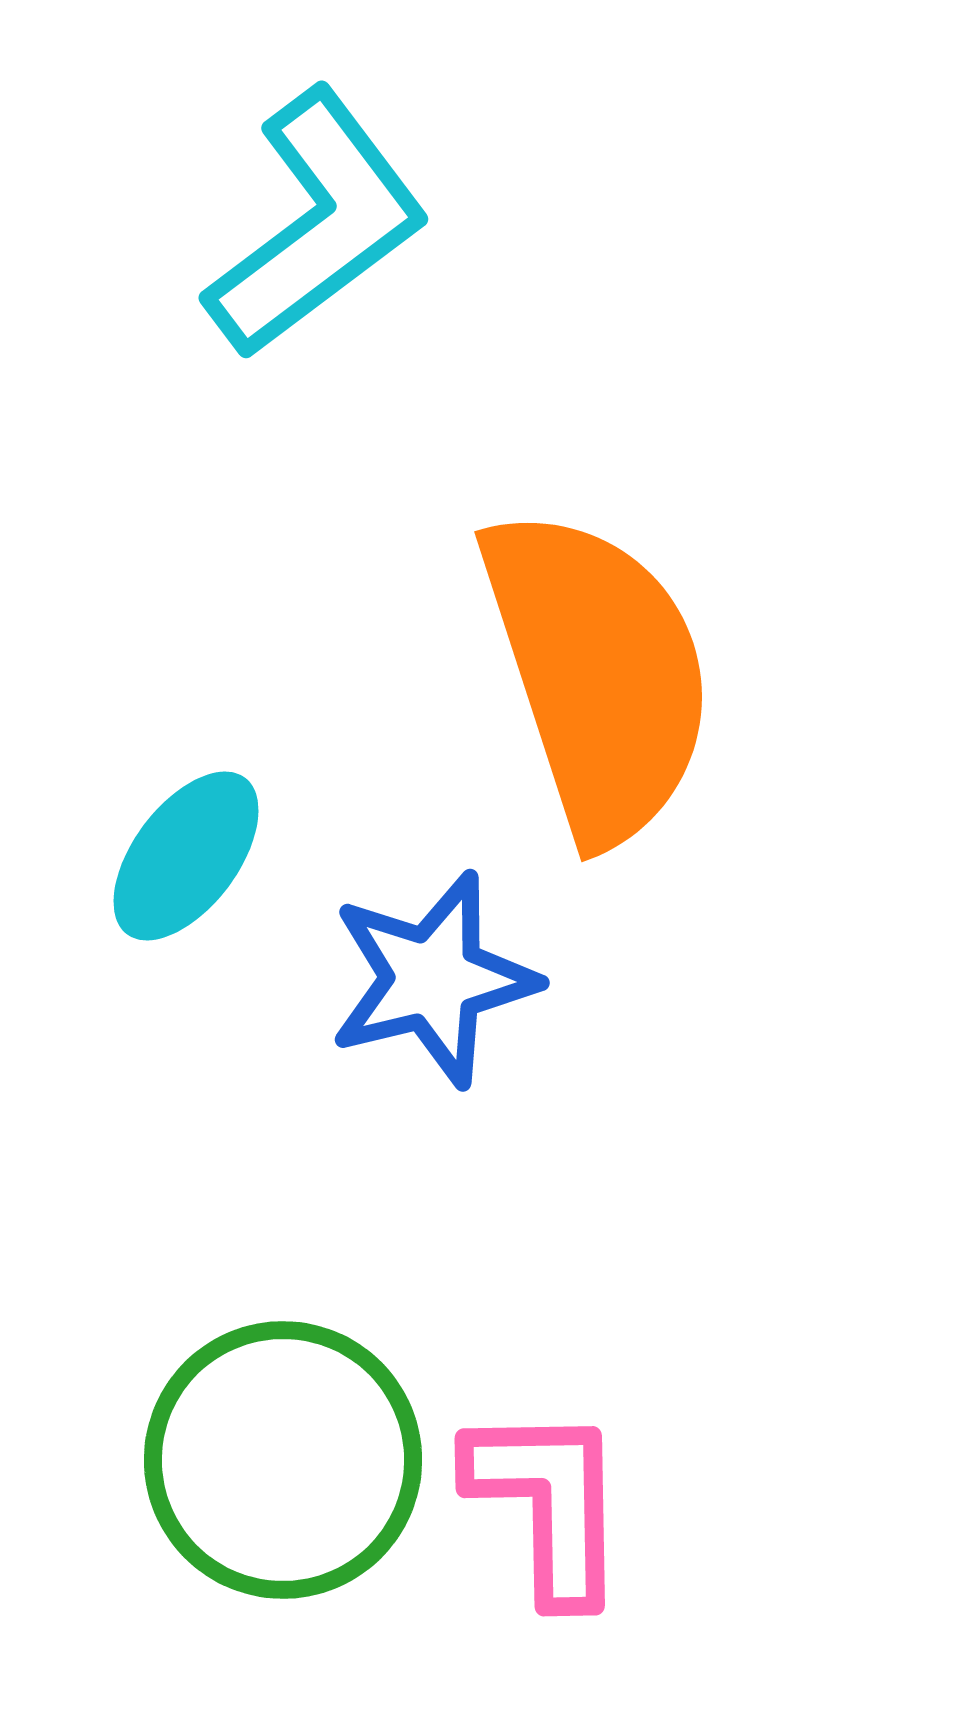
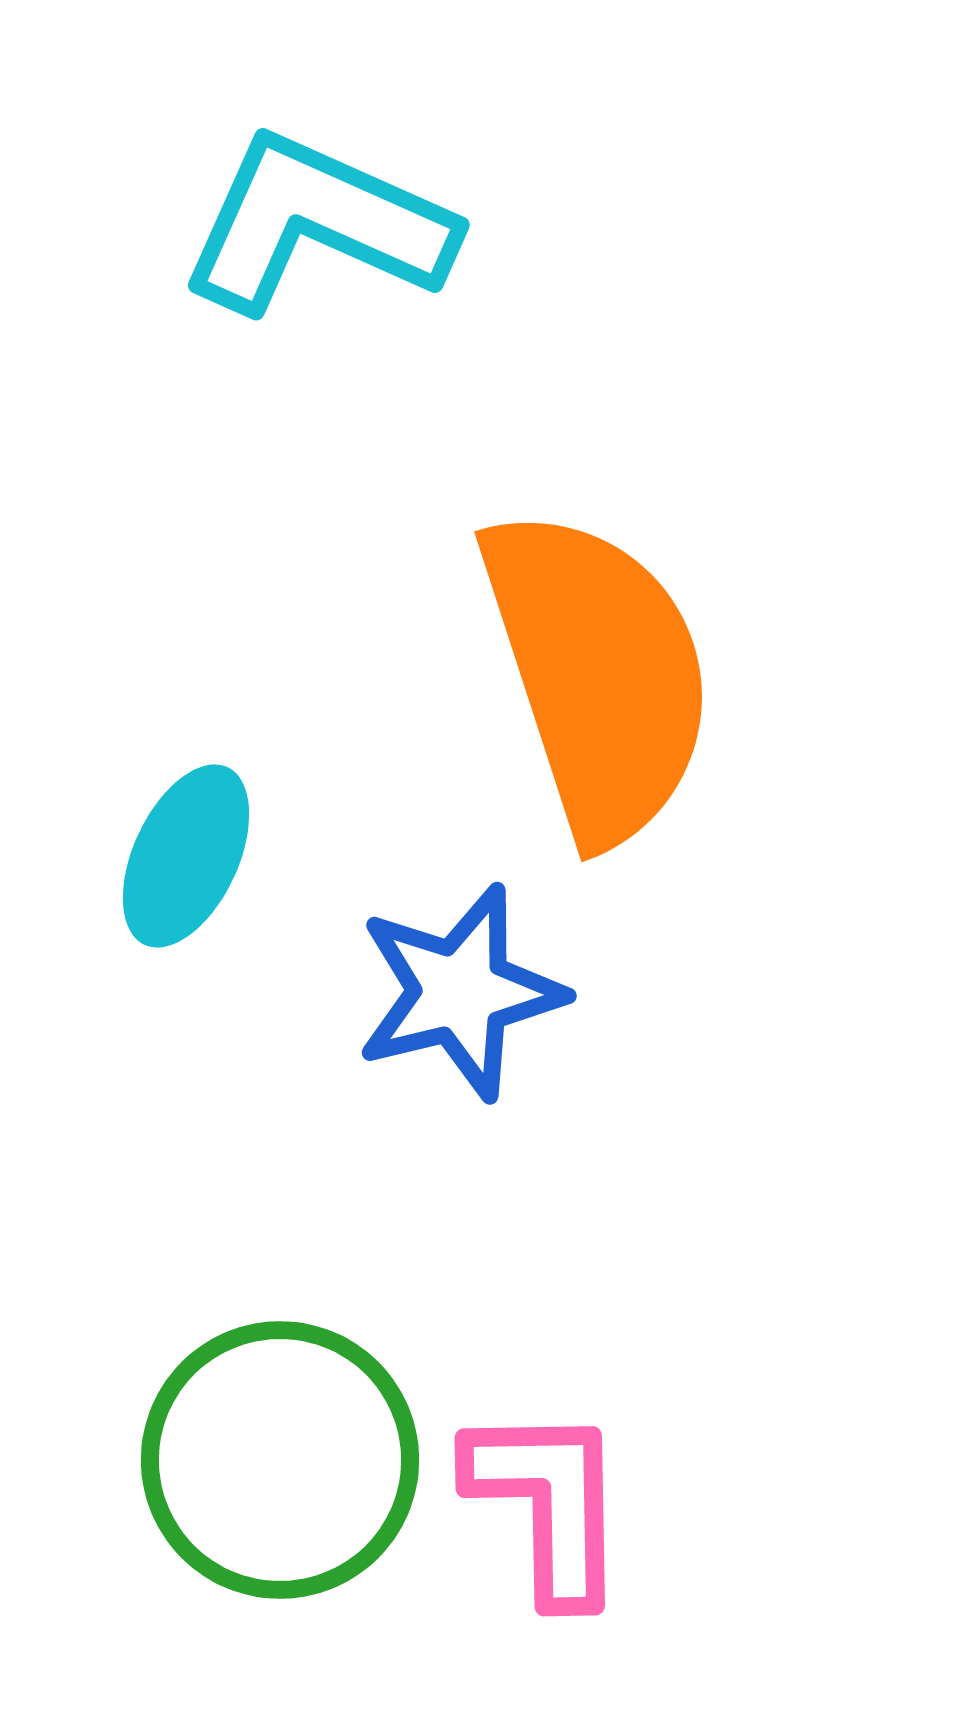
cyan L-shape: rotated 119 degrees counterclockwise
cyan ellipse: rotated 12 degrees counterclockwise
blue star: moved 27 px right, 13 px down
green circle: moved 3 px left
